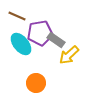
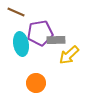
brown line: moved 1 px left, 4 px up
gray rectangle: rotated 36 degrees counterclockwise
cyan ellipse: rotated 30 degrees clockwise
